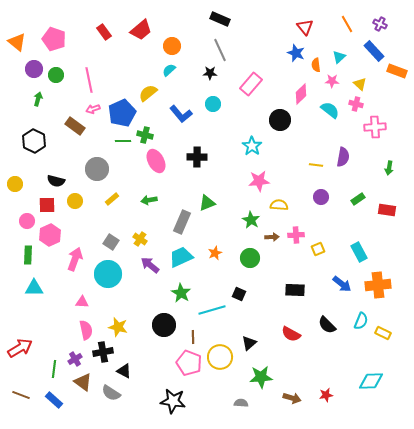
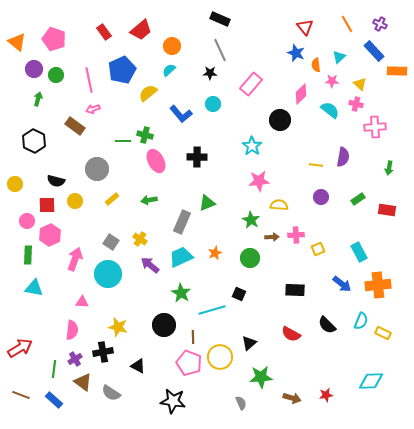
orange rectangle at (397, 71): rotated 18 degrees counterclockwise
blue pentagon at (122, 113): moved 43 px up
cyan triangle at (34, 288): rotated 12 degrees clockwise
pink semicircle at (86, 330): moved 14 px left; rotated 18 degrees clockwise
black triangle at (124, 371): moved 14 px right, 5 px up
gray semicircle at (241, 403): rotated 64 degrees clockwise
